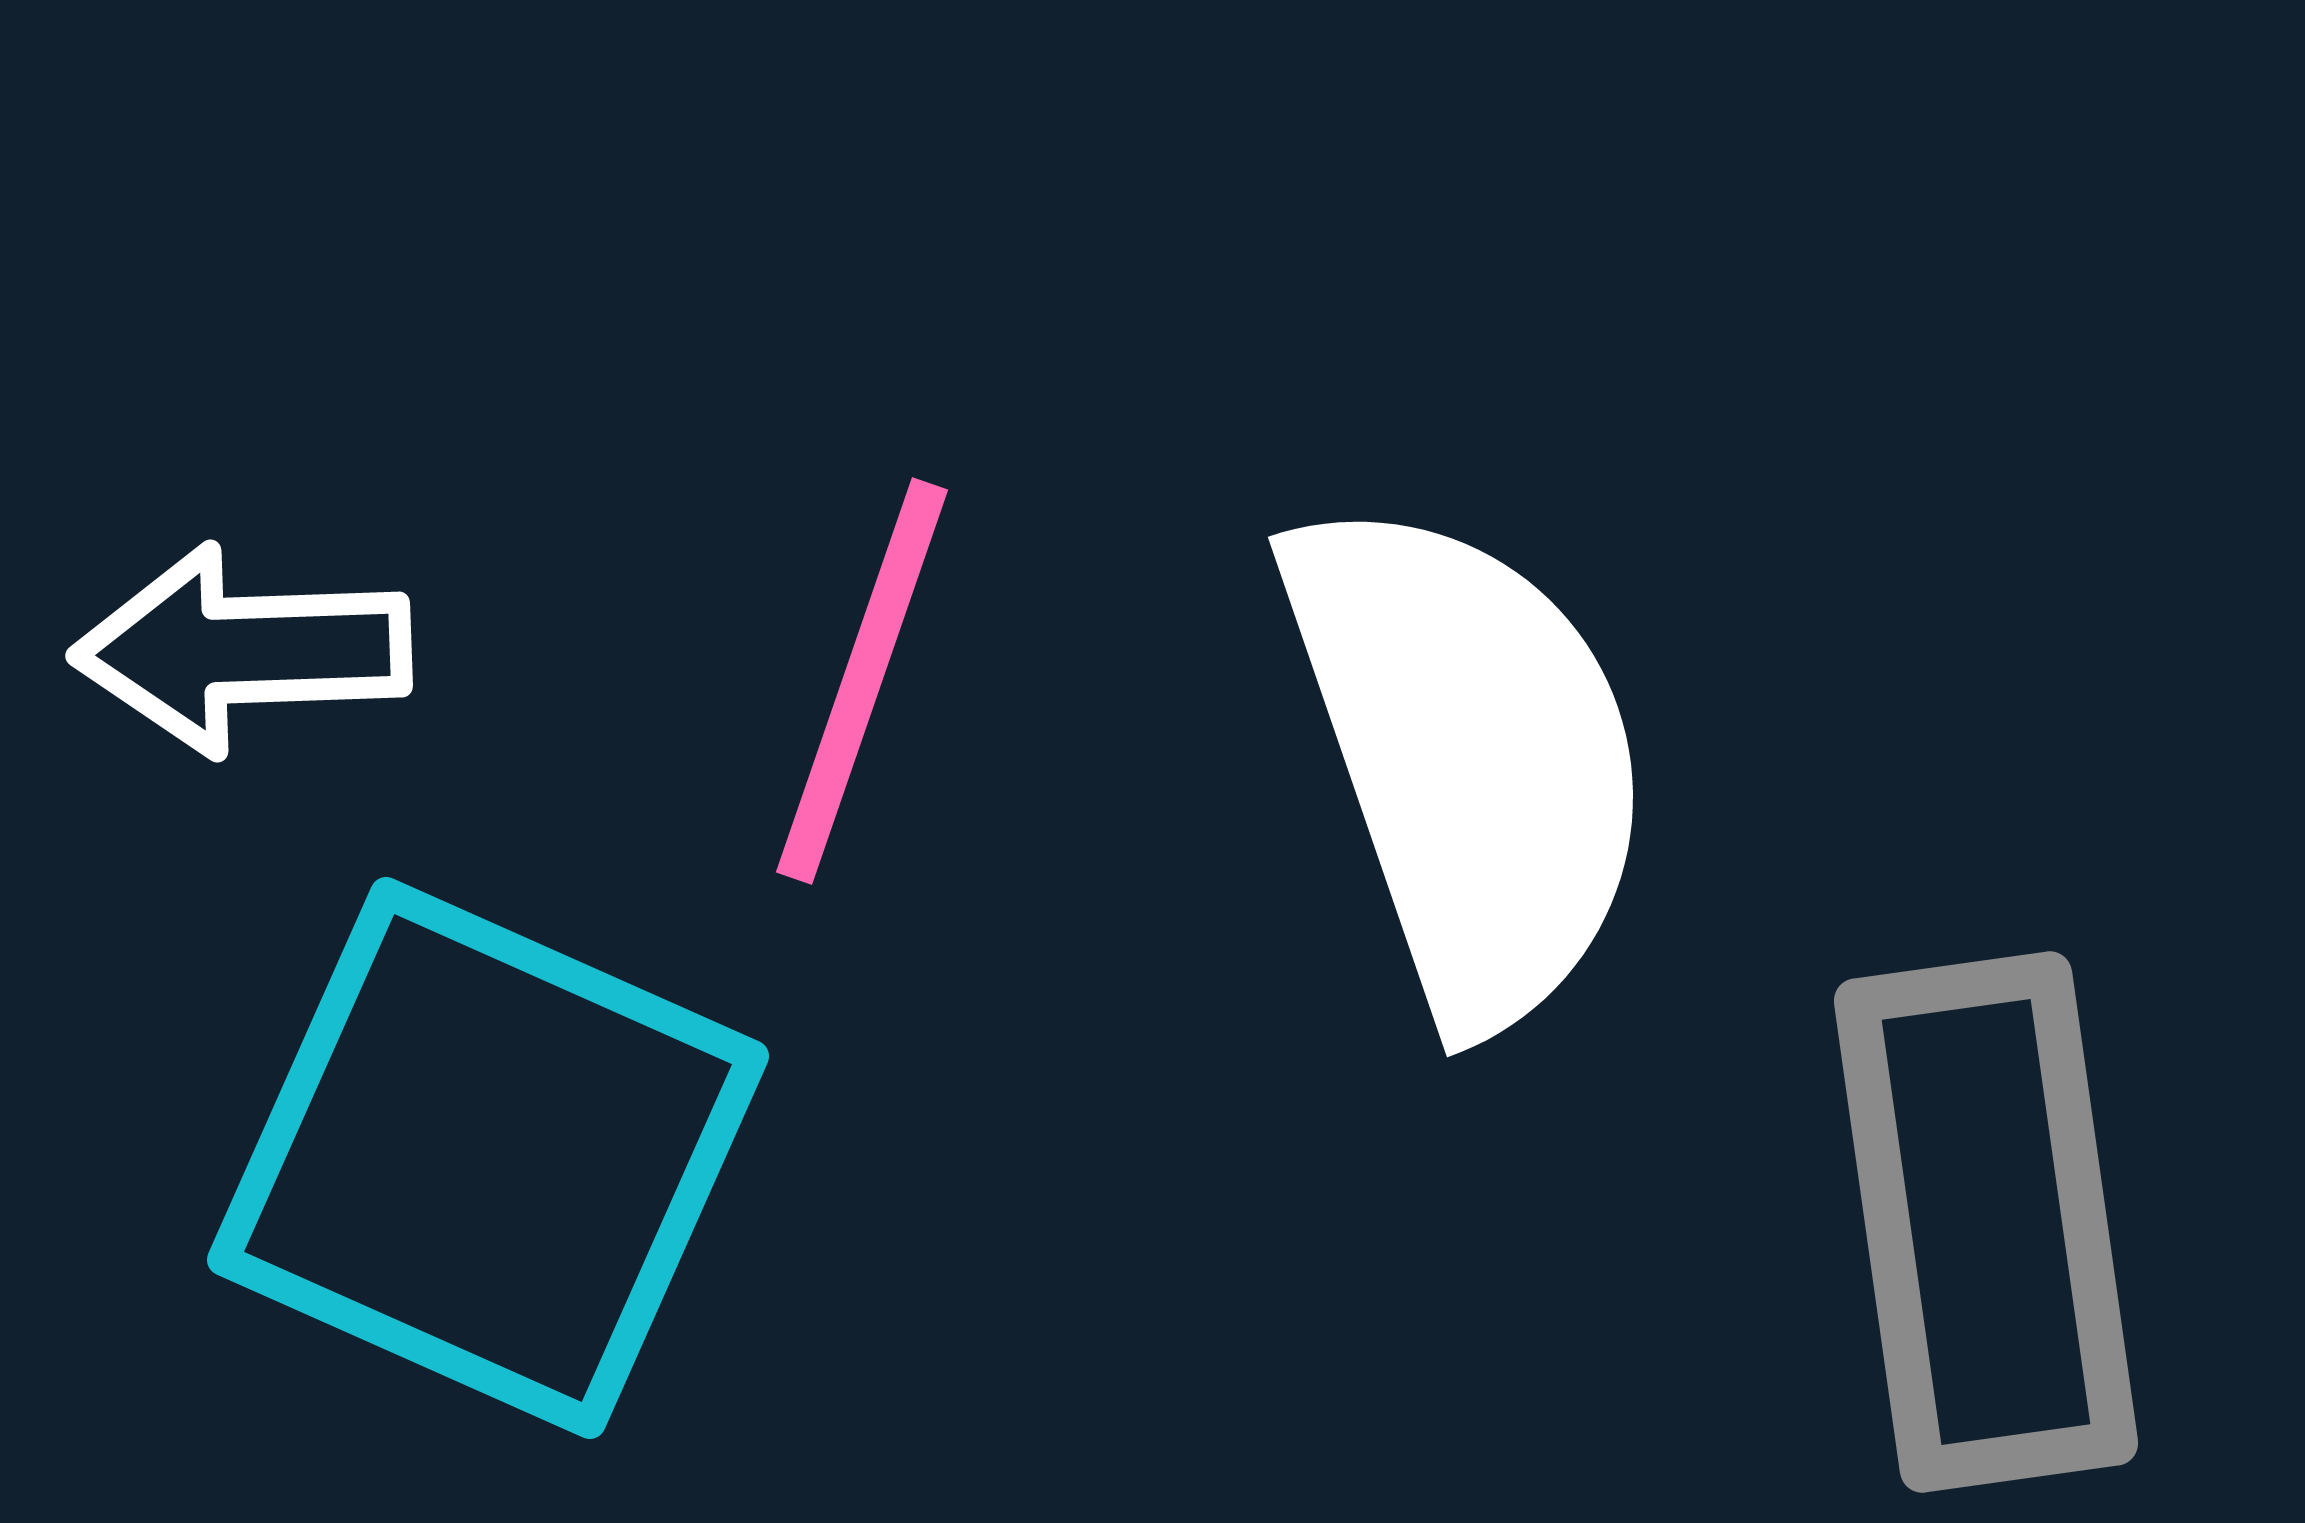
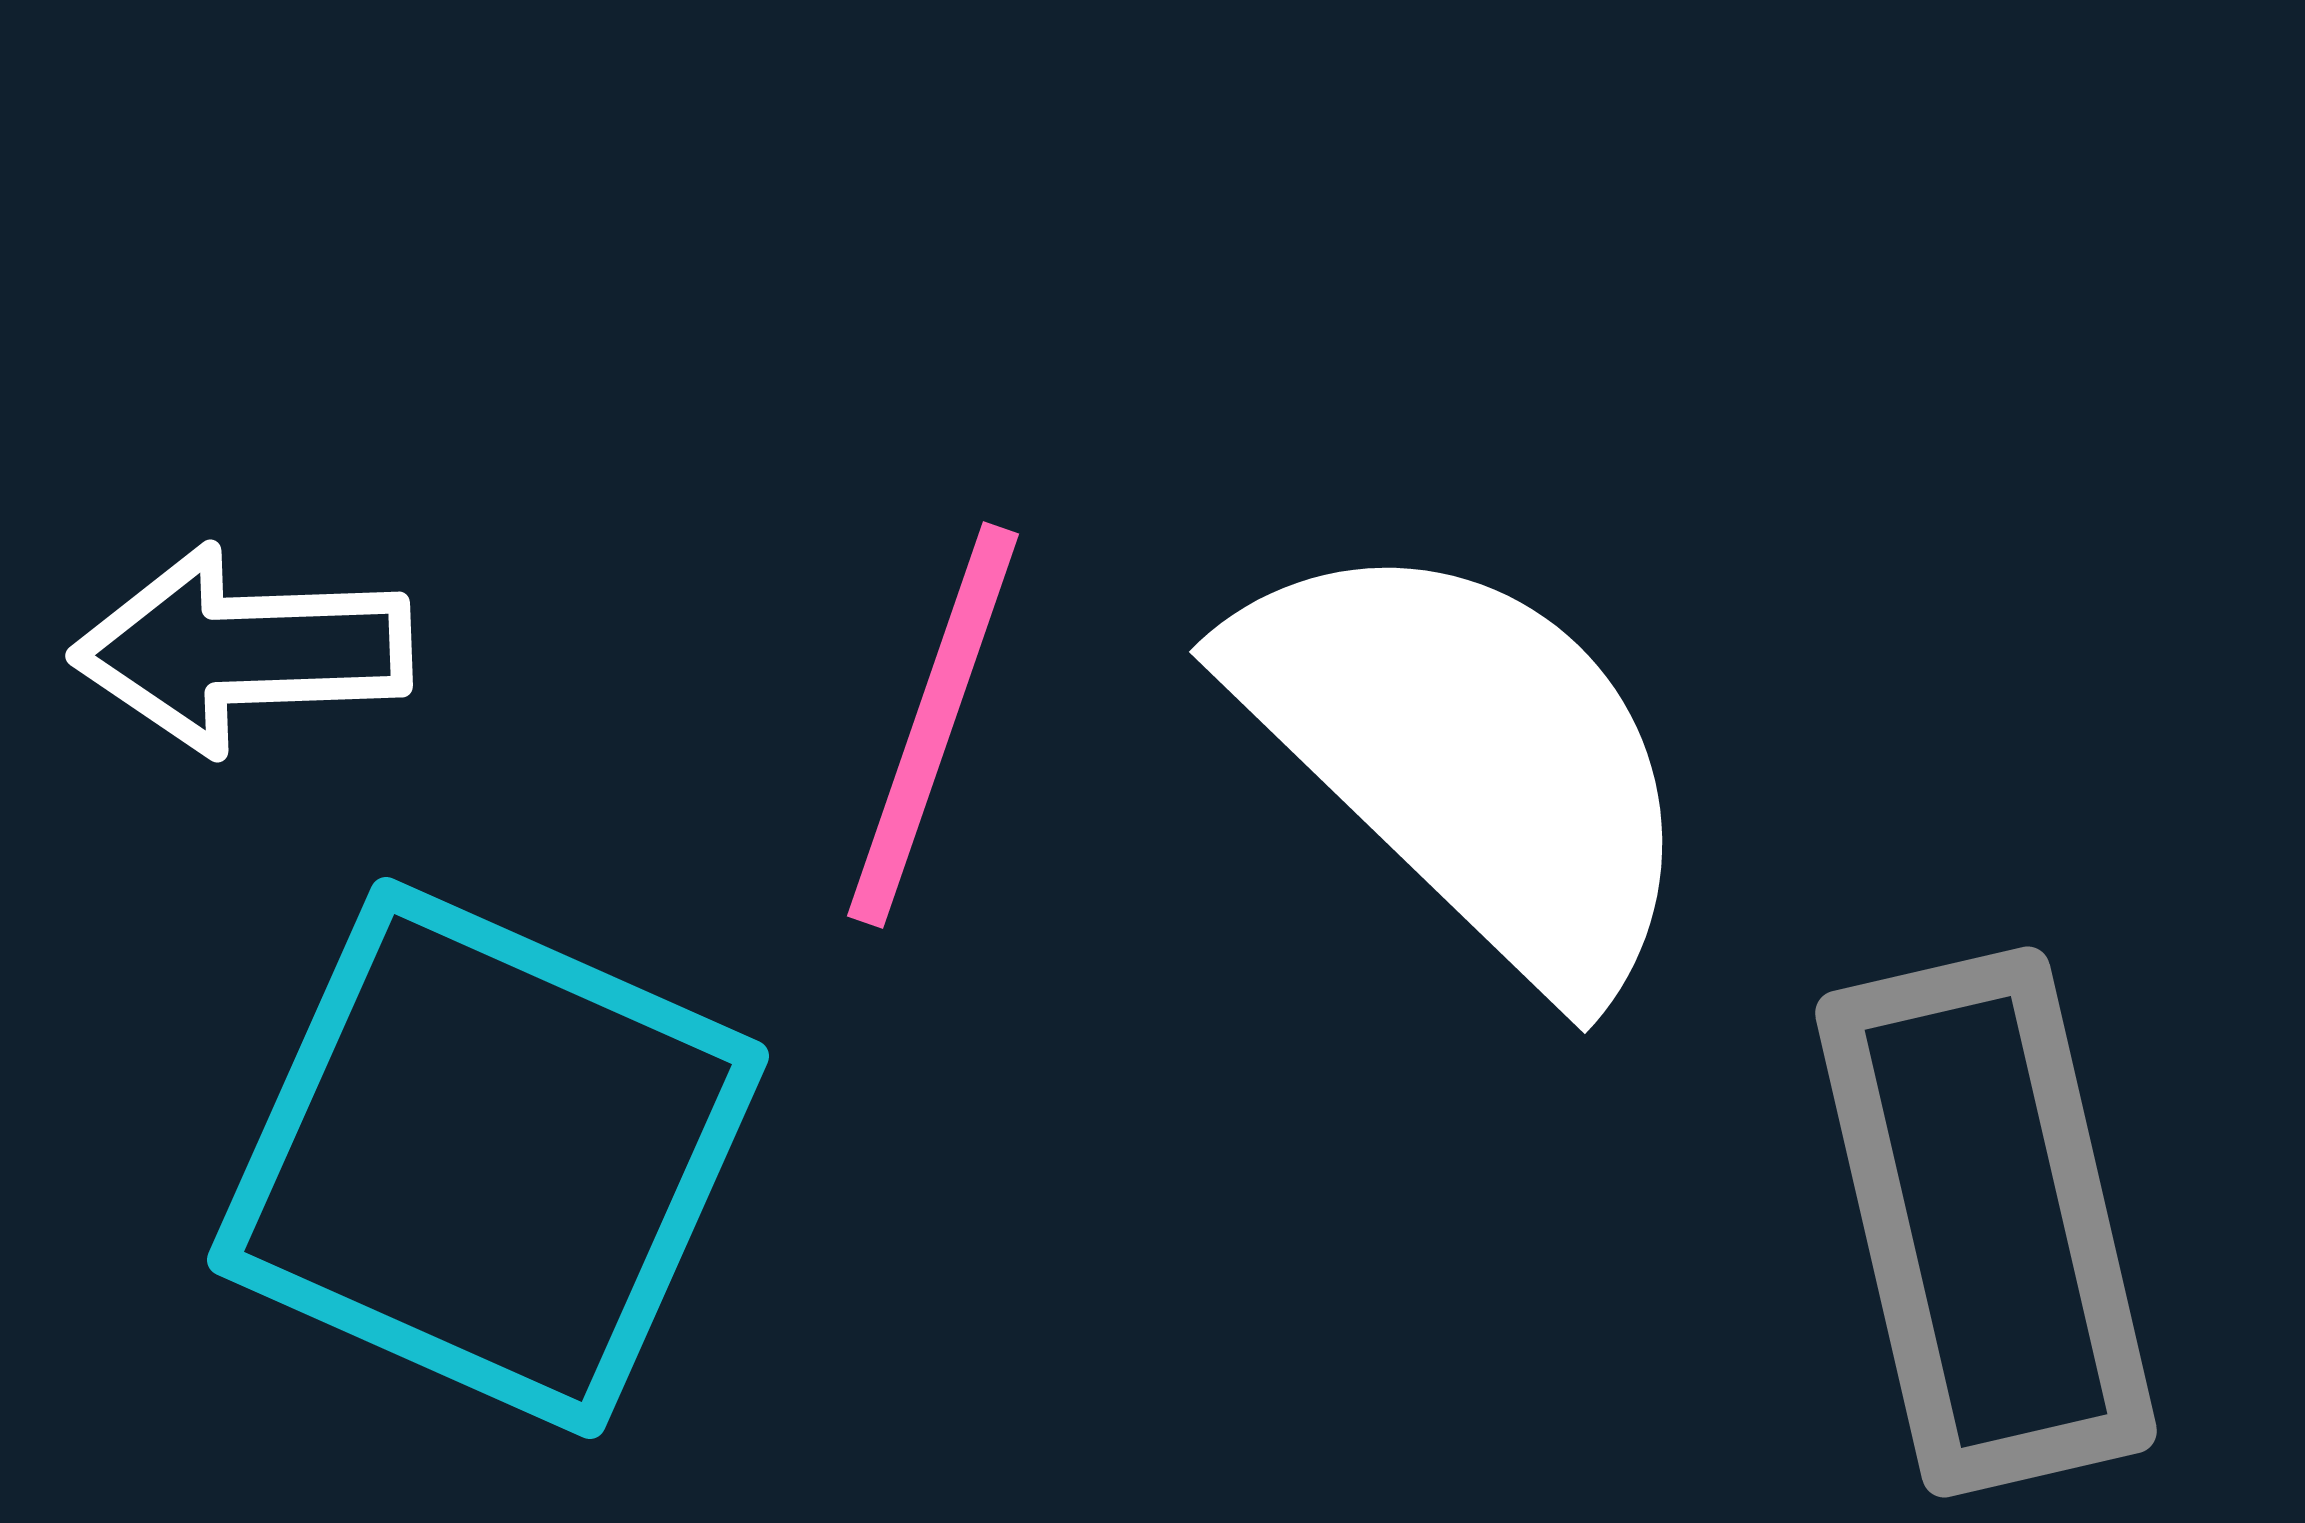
pink line: moved 71 px right, 44 px down
white semicircle: rotated 27 degrees counterclockwise
gray rectangle: rotated 5 degrees counterclockwise
